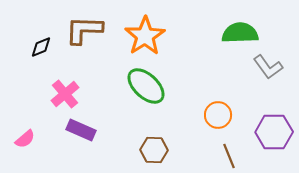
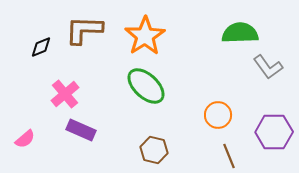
brown hexagon: rotated 12 degrees clockwise
